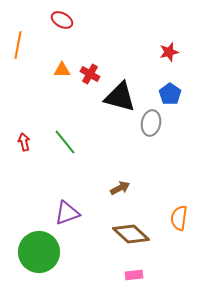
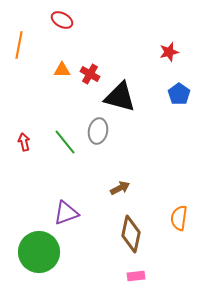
orange line: moved 1 px right
blue pentagon: moved 9 px right
gray ellipse: moved 53 px left, 8 px down
purple triangle: moved 1 px left
brown diamond: rotated 60 degrees clockwise
pink rectangle: moved 2 px right, 1 px down
